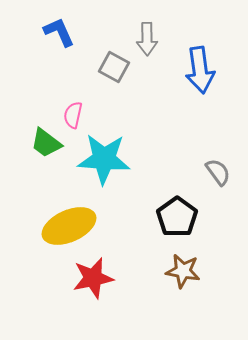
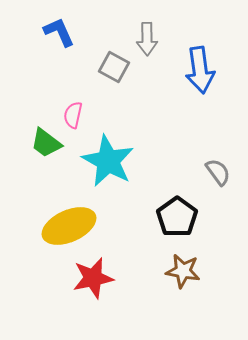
cyan star: moved 4 px right, 2 px down; rotated 24 degrees clockwise
